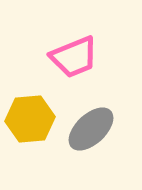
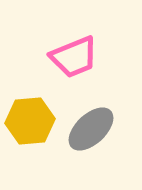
yellow hexagon: moved 2 px down
